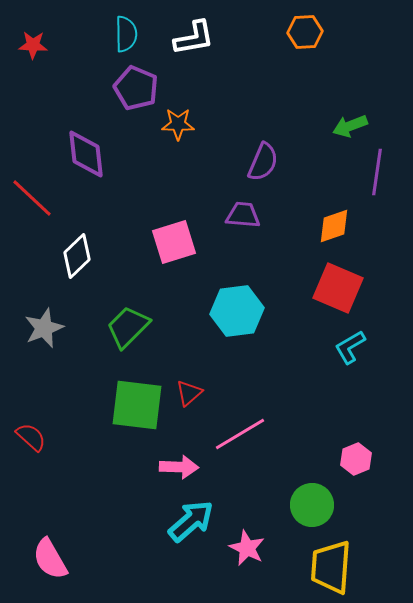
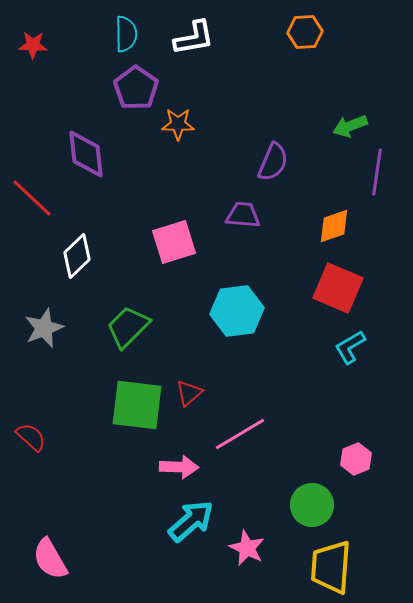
purple pentagon: rotated 12 degrees clockwise
purple semicircle: moved 10 px right
